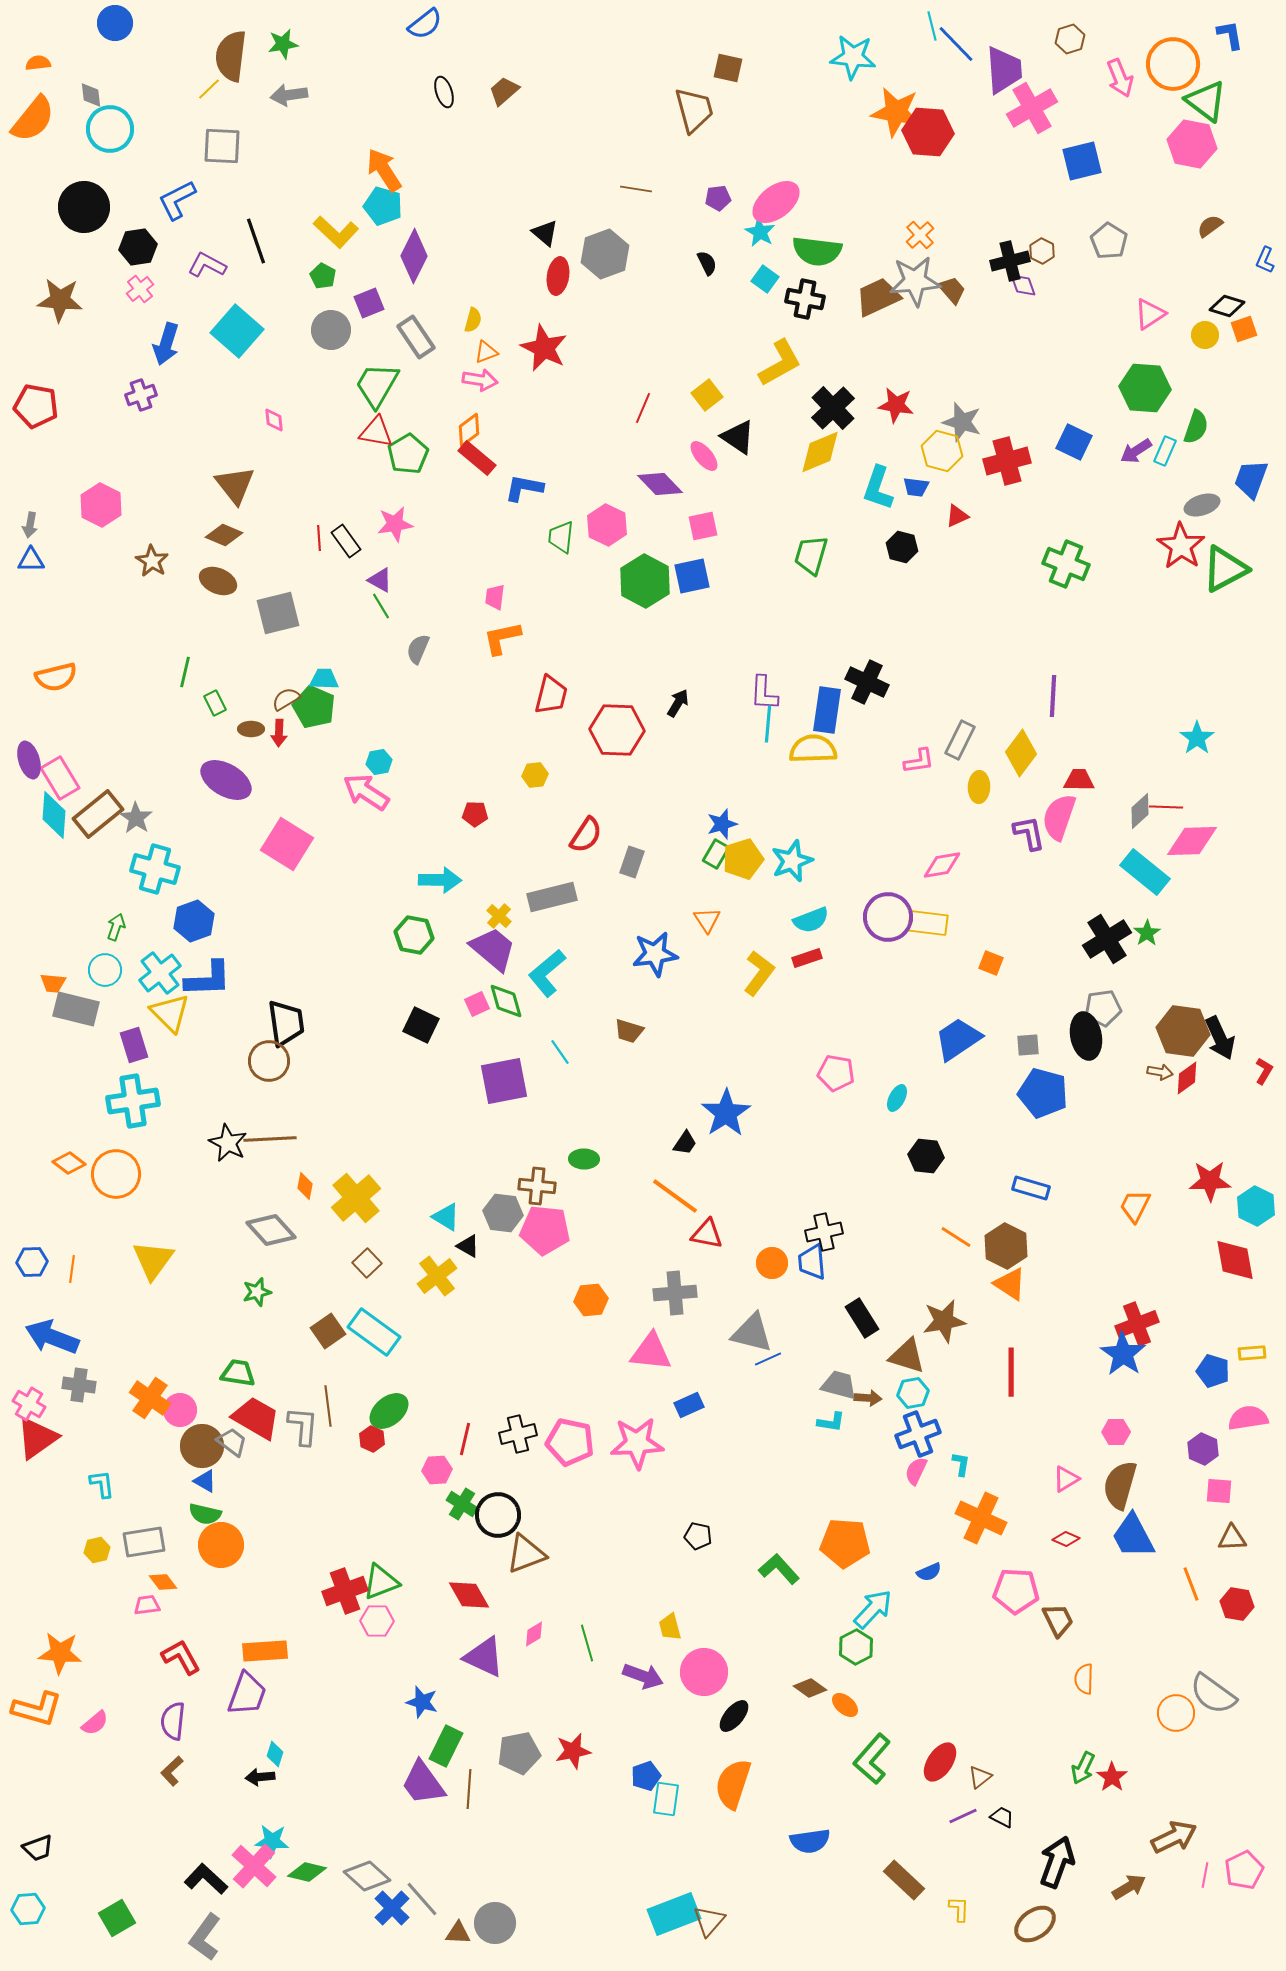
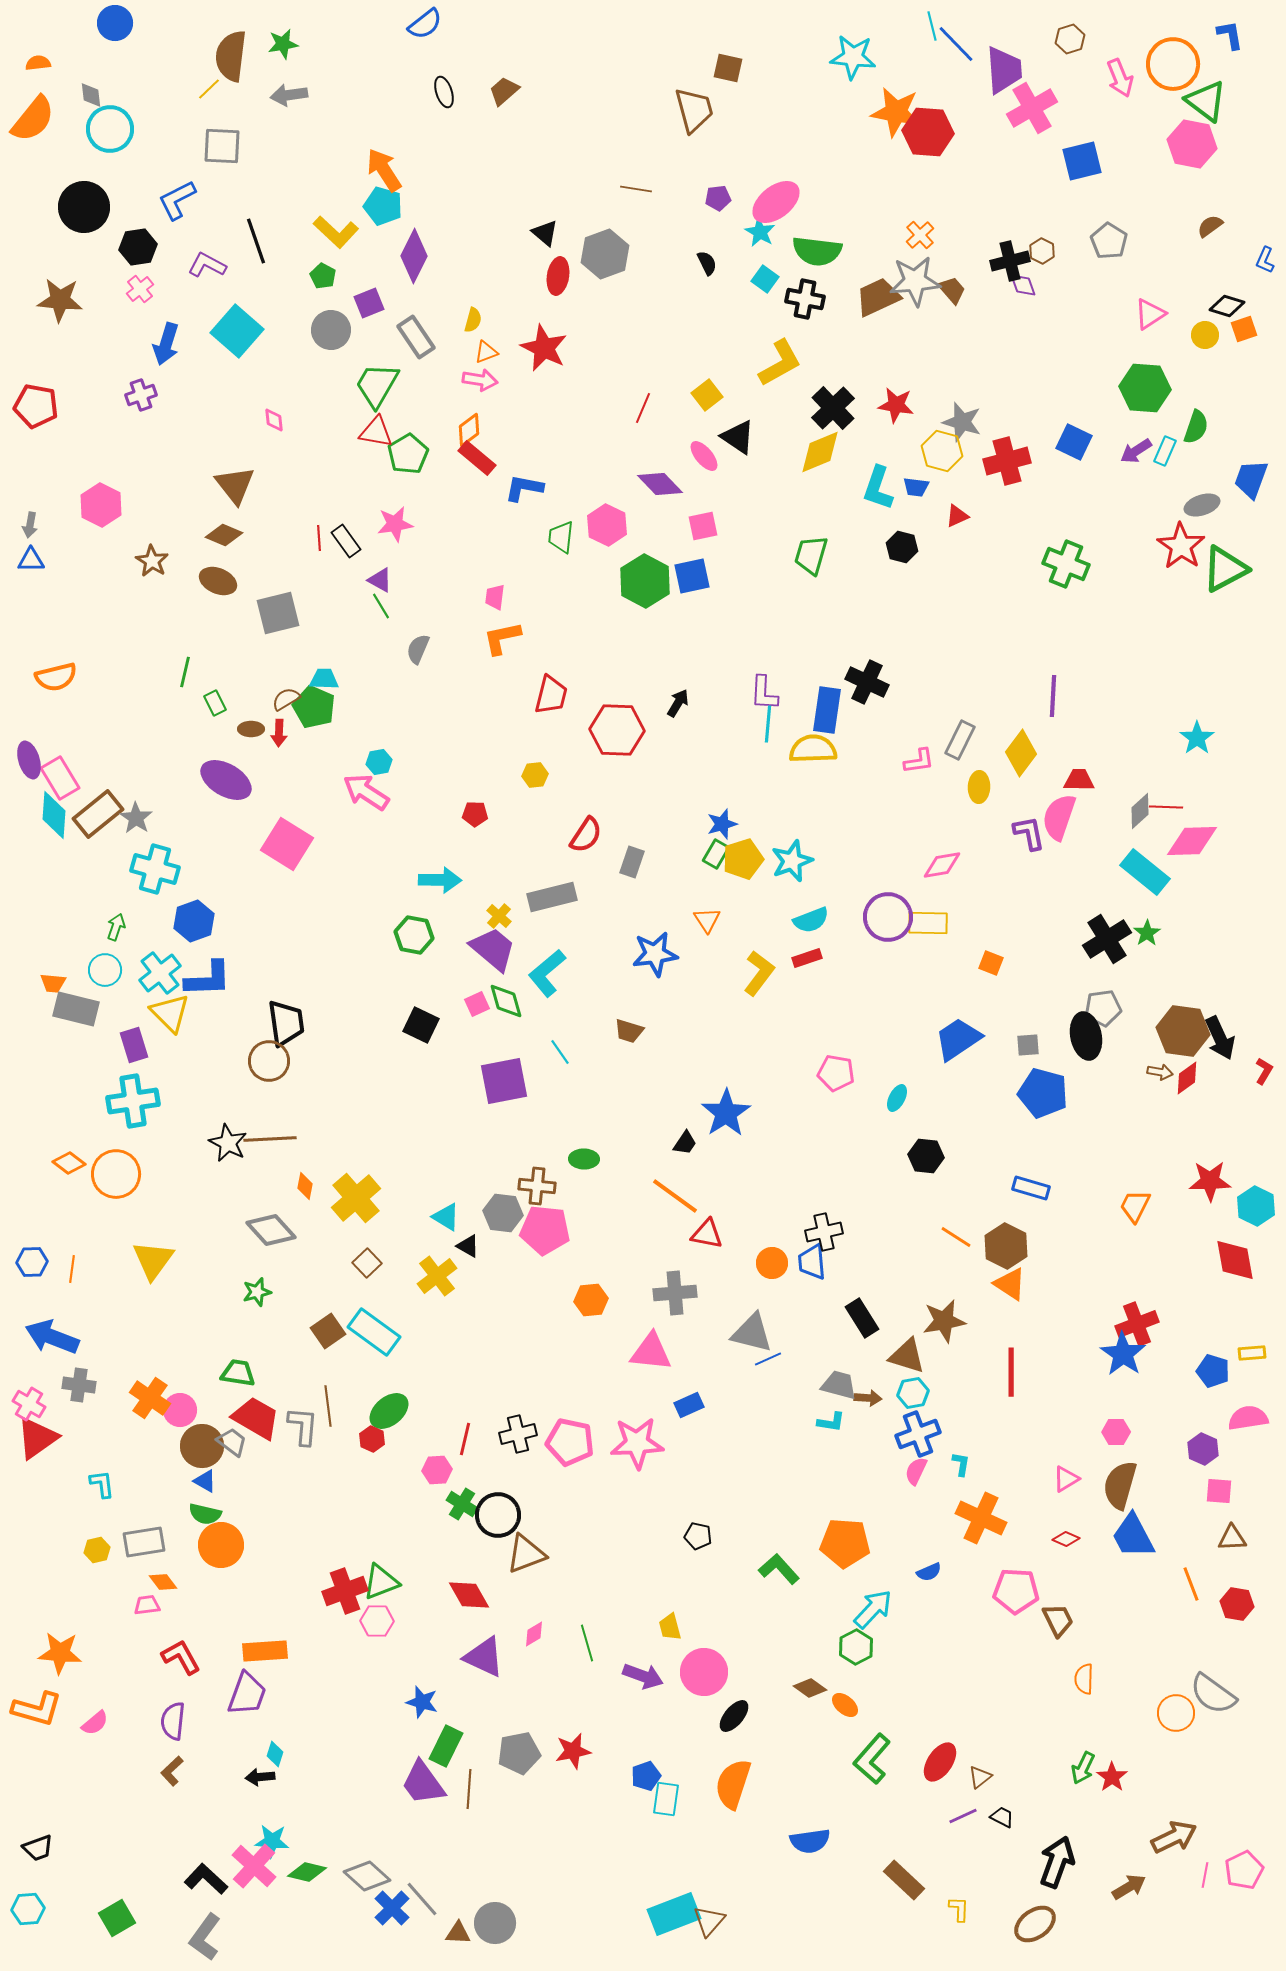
yellow rectangle at (928, 923): rotated 6 degrees counterclockwise
